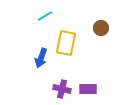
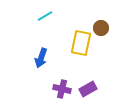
yellow rectangle: moved 15 px right
purple rectangle: rotated 30 degrees counterclockwise
